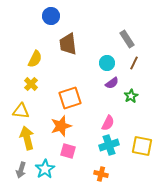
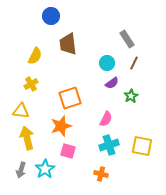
yellow semicircle: moved 3 px up
yellow cross: rotated 16 degrees clockwise
pink semicircle: moved 2 px left, 4 px up
